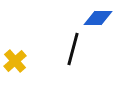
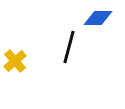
black line: moved 4 px left, 2 px up
